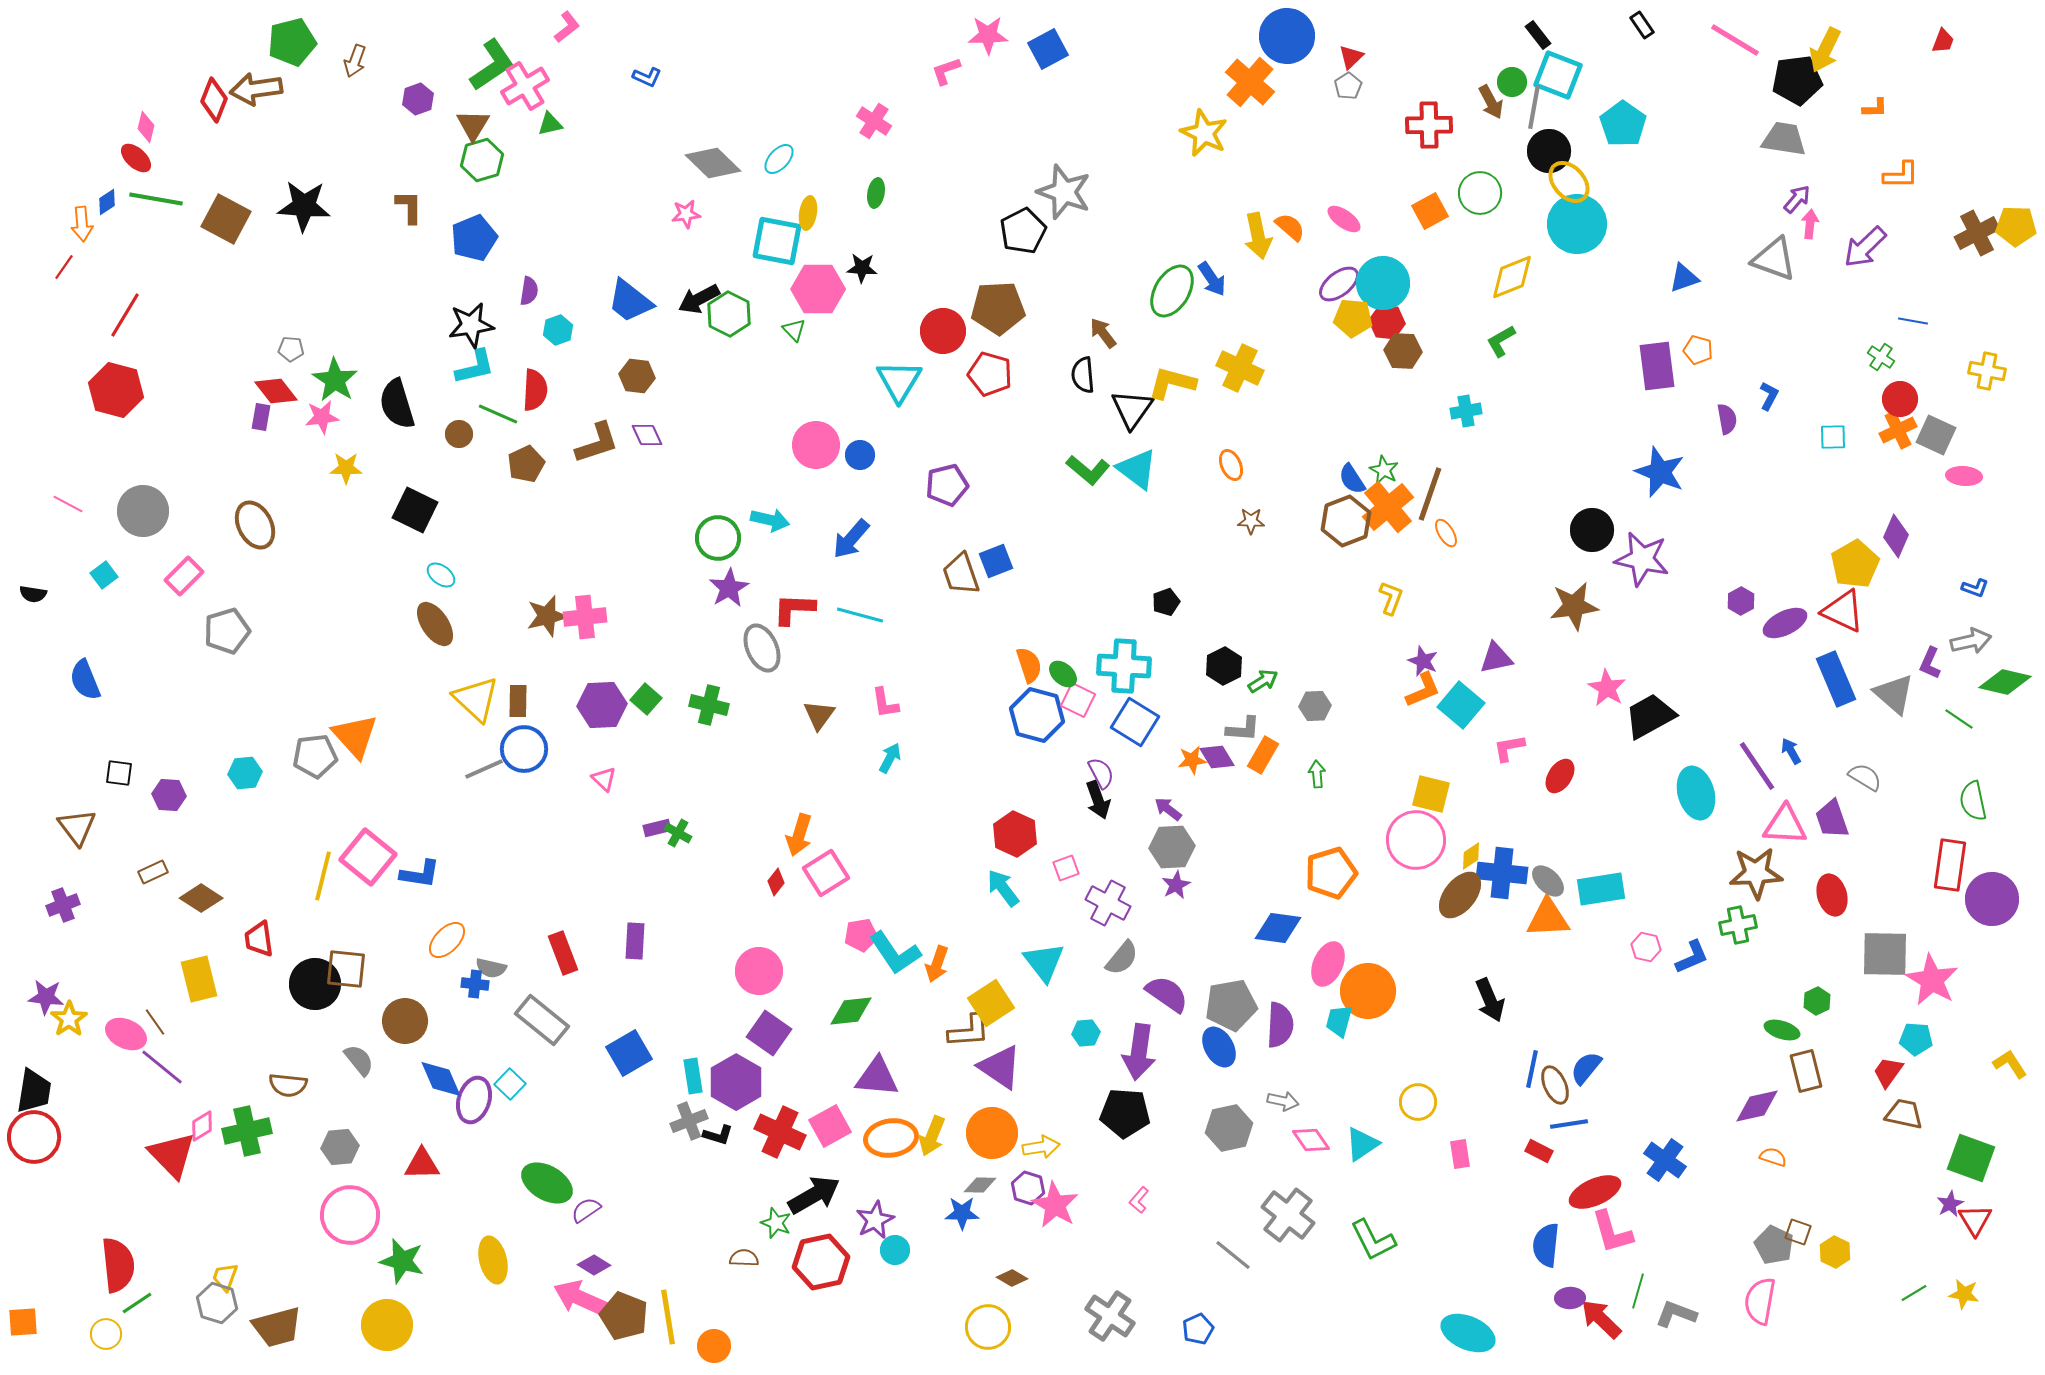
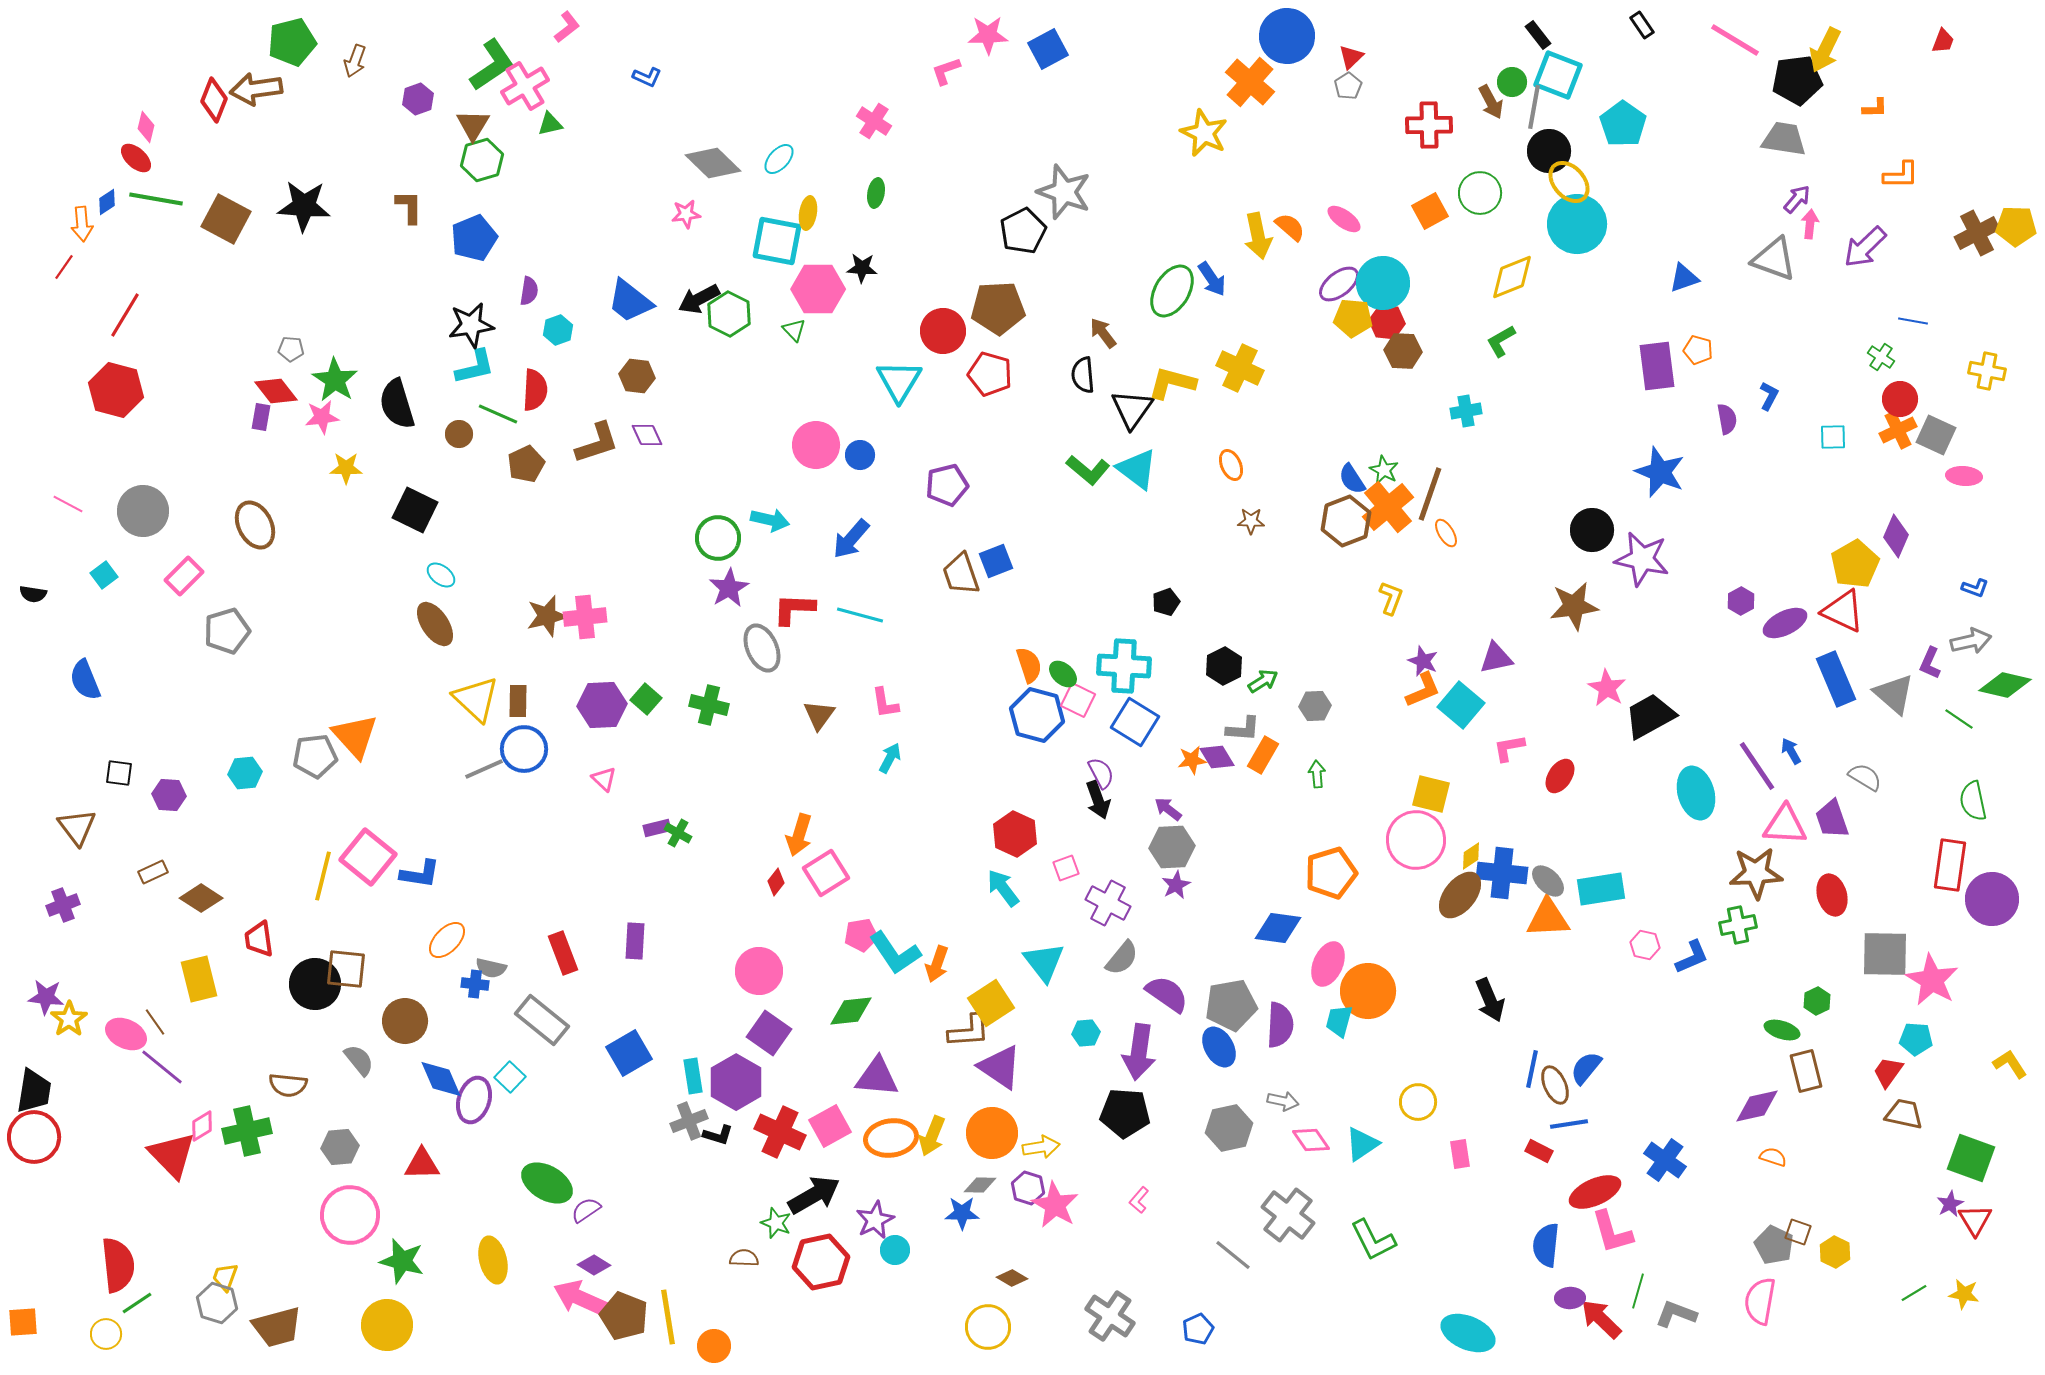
green diamond at (2005, 682): moved 3 px down
pink hexagon at (1646, 947): moved 1 px left, 2 px up
cyan square at (510, 1084): moved 7 px up
